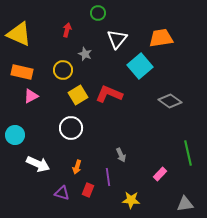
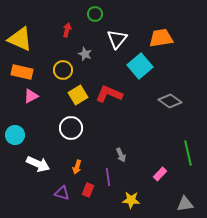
green circle: moved 3 px left, 1 px down
yellow triangle: moved 1 px right, 5 px down
